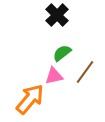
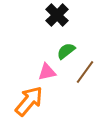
green semicircle: moved 4 px right, 2 px up
pink triangle: moved 7 px left, 4 px up
orange arrow: moved 1 px left, 2 px down
